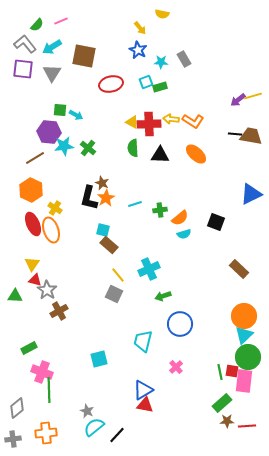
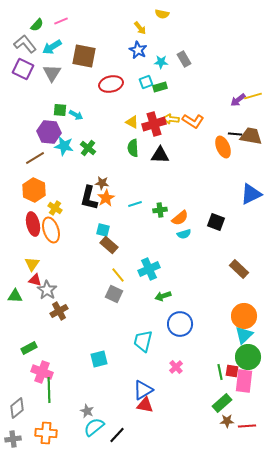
purple square at (23, 69): rotated 20 degrees clockwise
red cross at (149, 124): moved 5 px right; rotated 15 degrees counterclockwise
cyan star at (64, 146): rotated 18 degrees clockwise
orange ellipse at (196, 154): moved 27 px right, 7 px up; rotated 25 degrees clockwise
brown star at (102, 183): rotated 16 degrees counterclockwise
orange hexagon at (31, 190): moved 3 px right
red ellipse at (33, 224): rotated 10 degrees clockwise
orange cross at (46, 433): rotated 10 degrees clockwise
